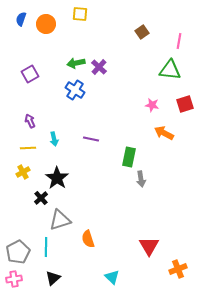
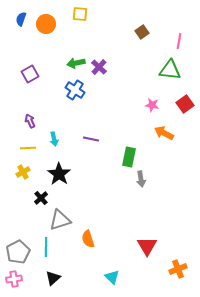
red square: rotated 18 degrees counterclockwise
black star: moved 2 px right, 4 px up
red triangle: moved 2 px left
